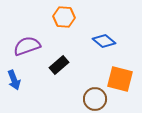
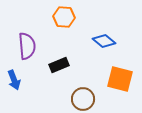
purple semicircle: rotated 104 degrees clockwise
black rectangle: rotated 18 degrees clockwise
brown circle: moved 12 px left
